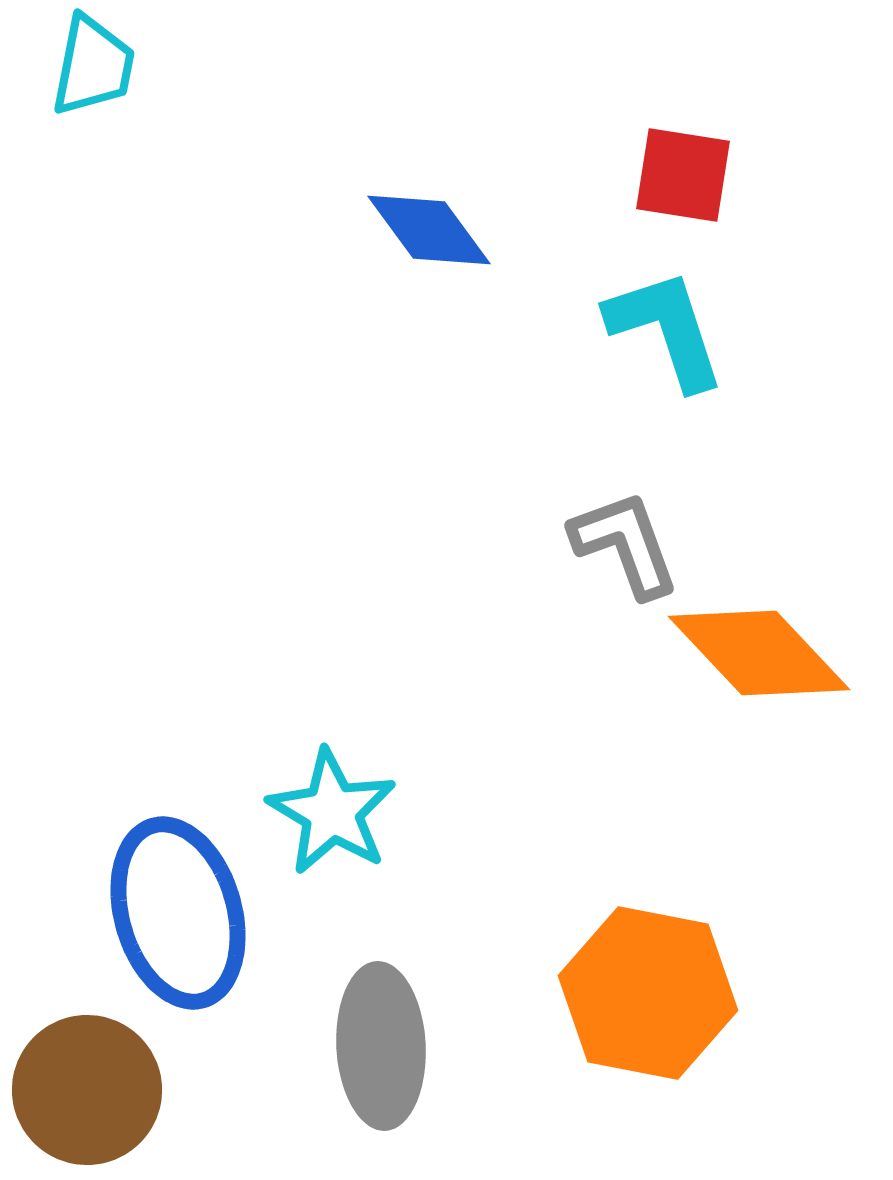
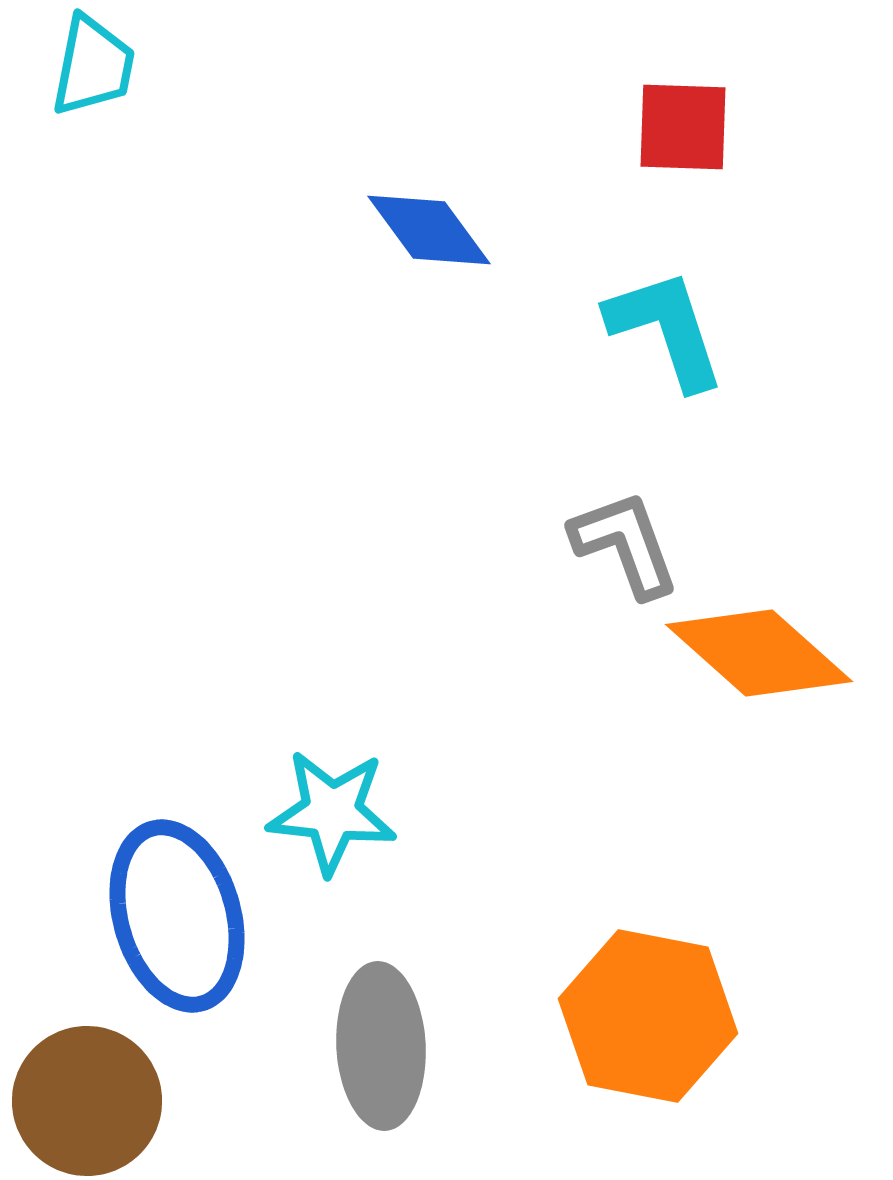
red square: moved 48 px up; rotated 7 degrees counterclockwise
orange diamond: rotated 5 degrees counterclockwise
cyan star: rotated 25 degrees counterclockwise
blue ellipse: moved 1 px left, 3 px down
orange hexagon: moved 23 px down
brown circle: moved 11 px down
